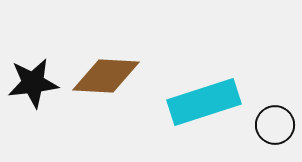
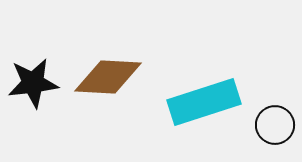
brown diamond: moved 2 px right, 1 px down
